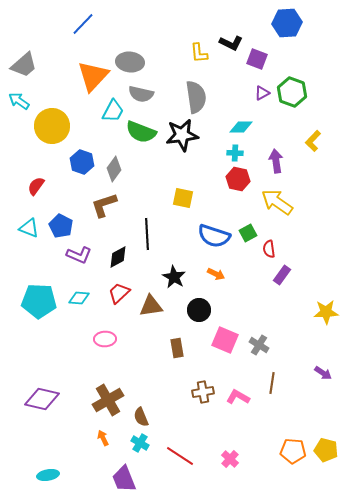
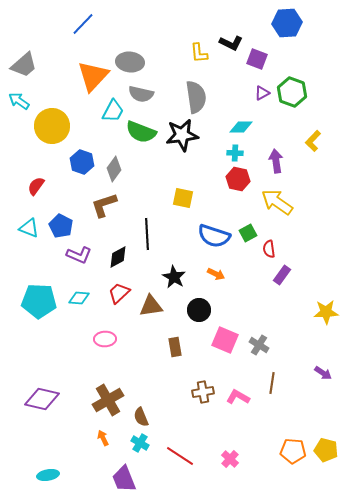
brown rectangle at (177, 348): moved 2 px left, 1 px up
